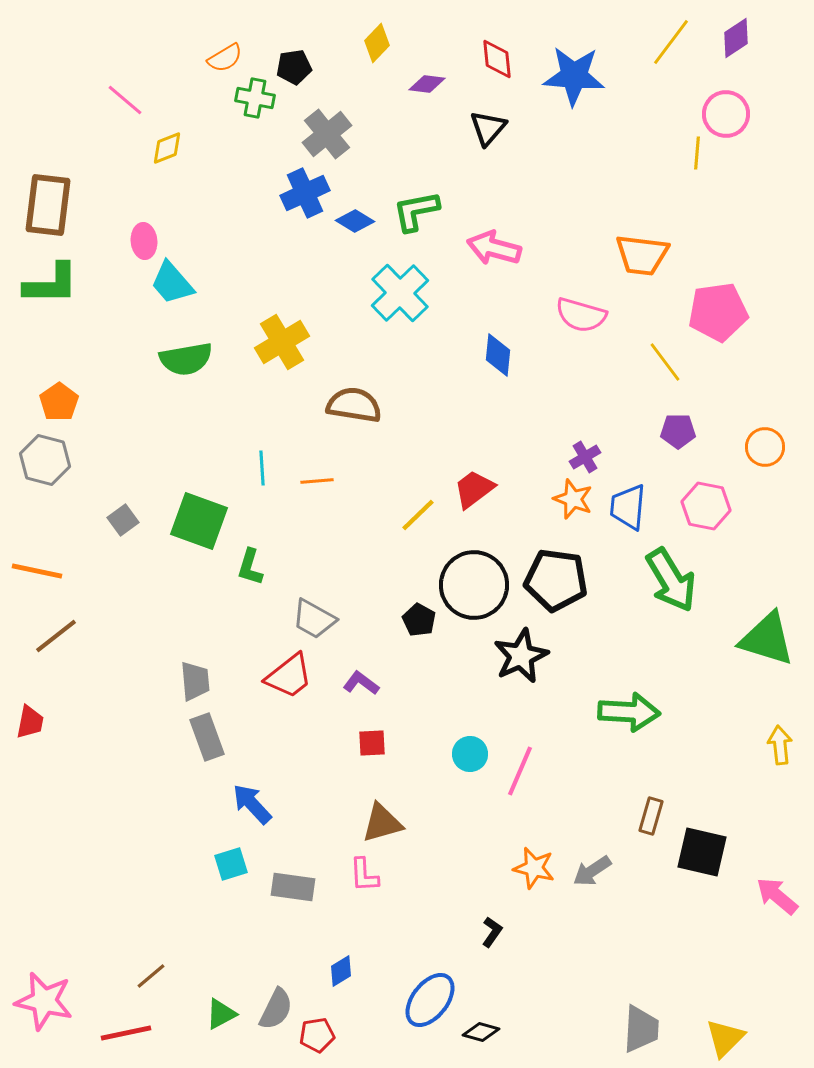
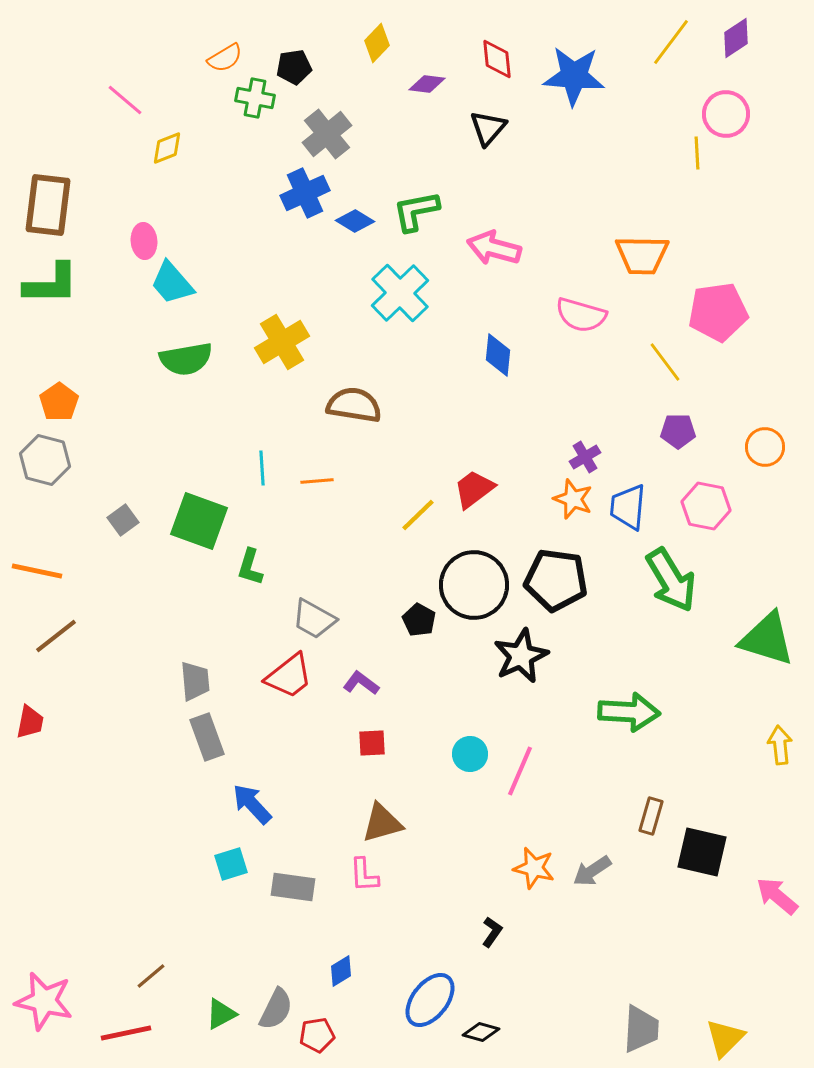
yellow line at (697, 153): rotated 8 degrees counterclockwise
orange trapezoid at (642, 255): rotated 6 degrees counterclockwise
